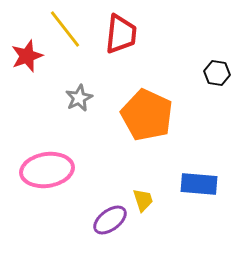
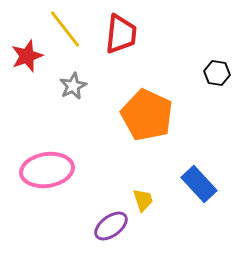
gray star: moved 6 px left, 12 px up
blue rectangle: rotated 42 degrees clockwise
purple ellipse: moved 1 px right, 6 px down
